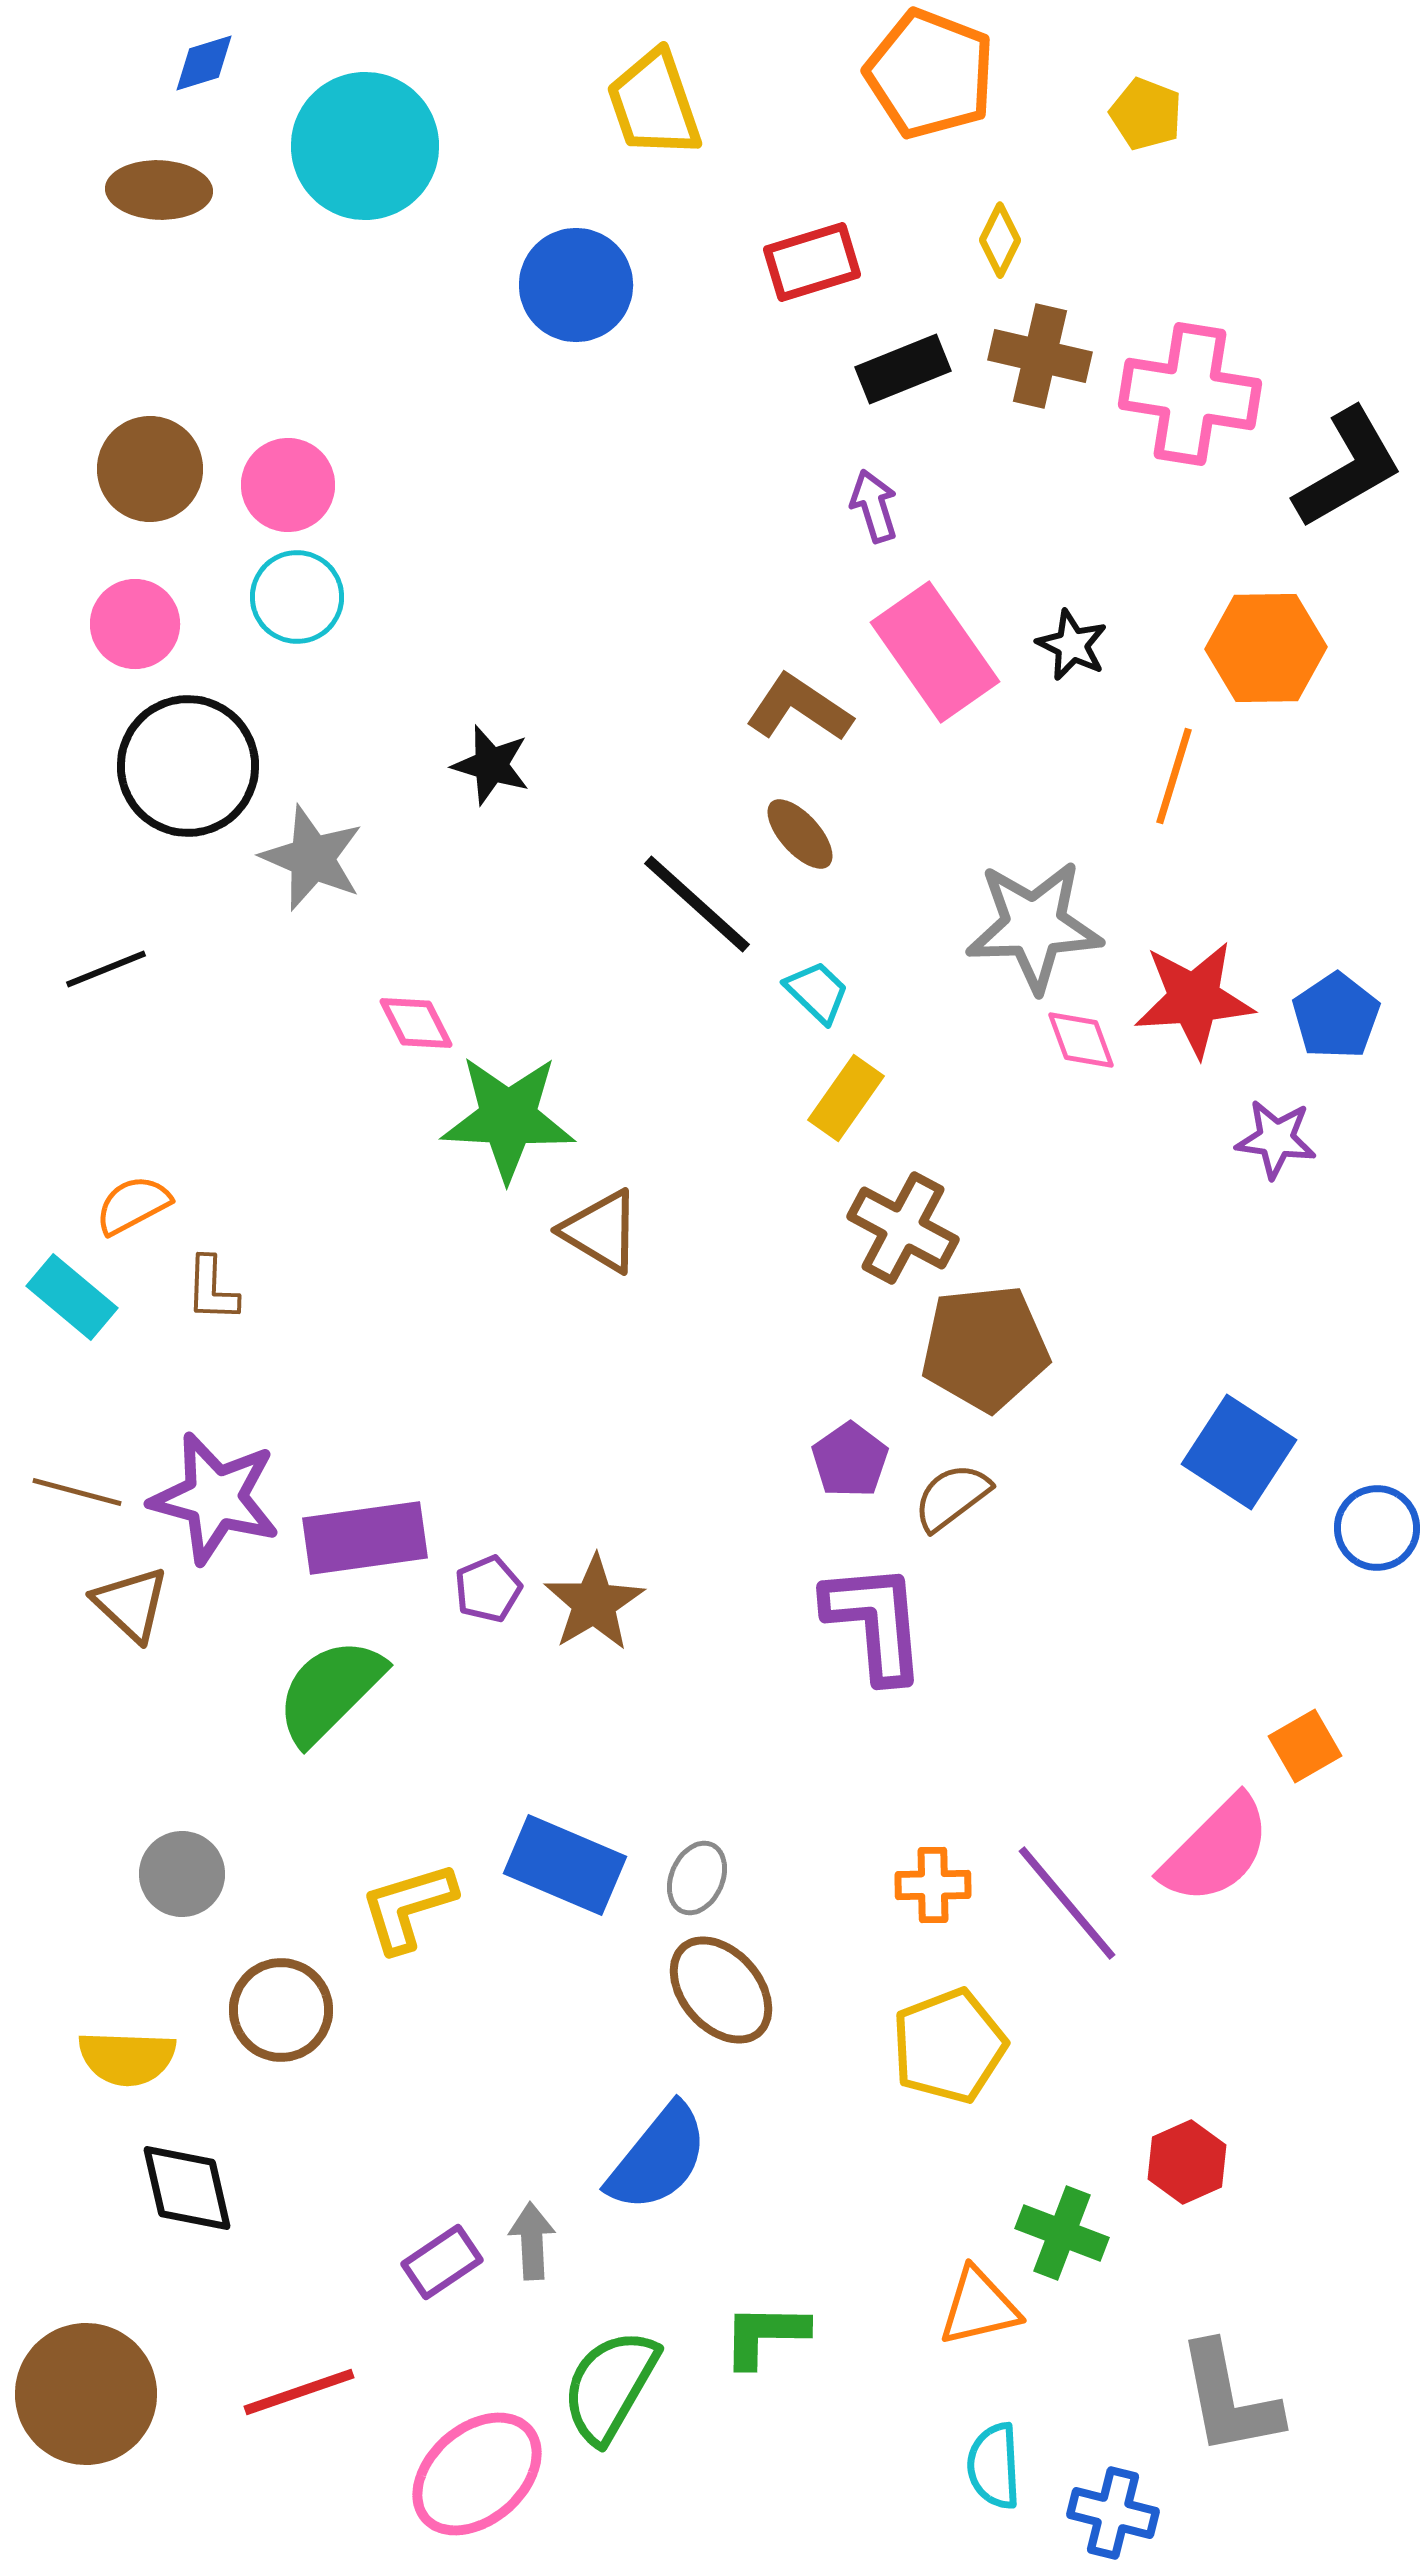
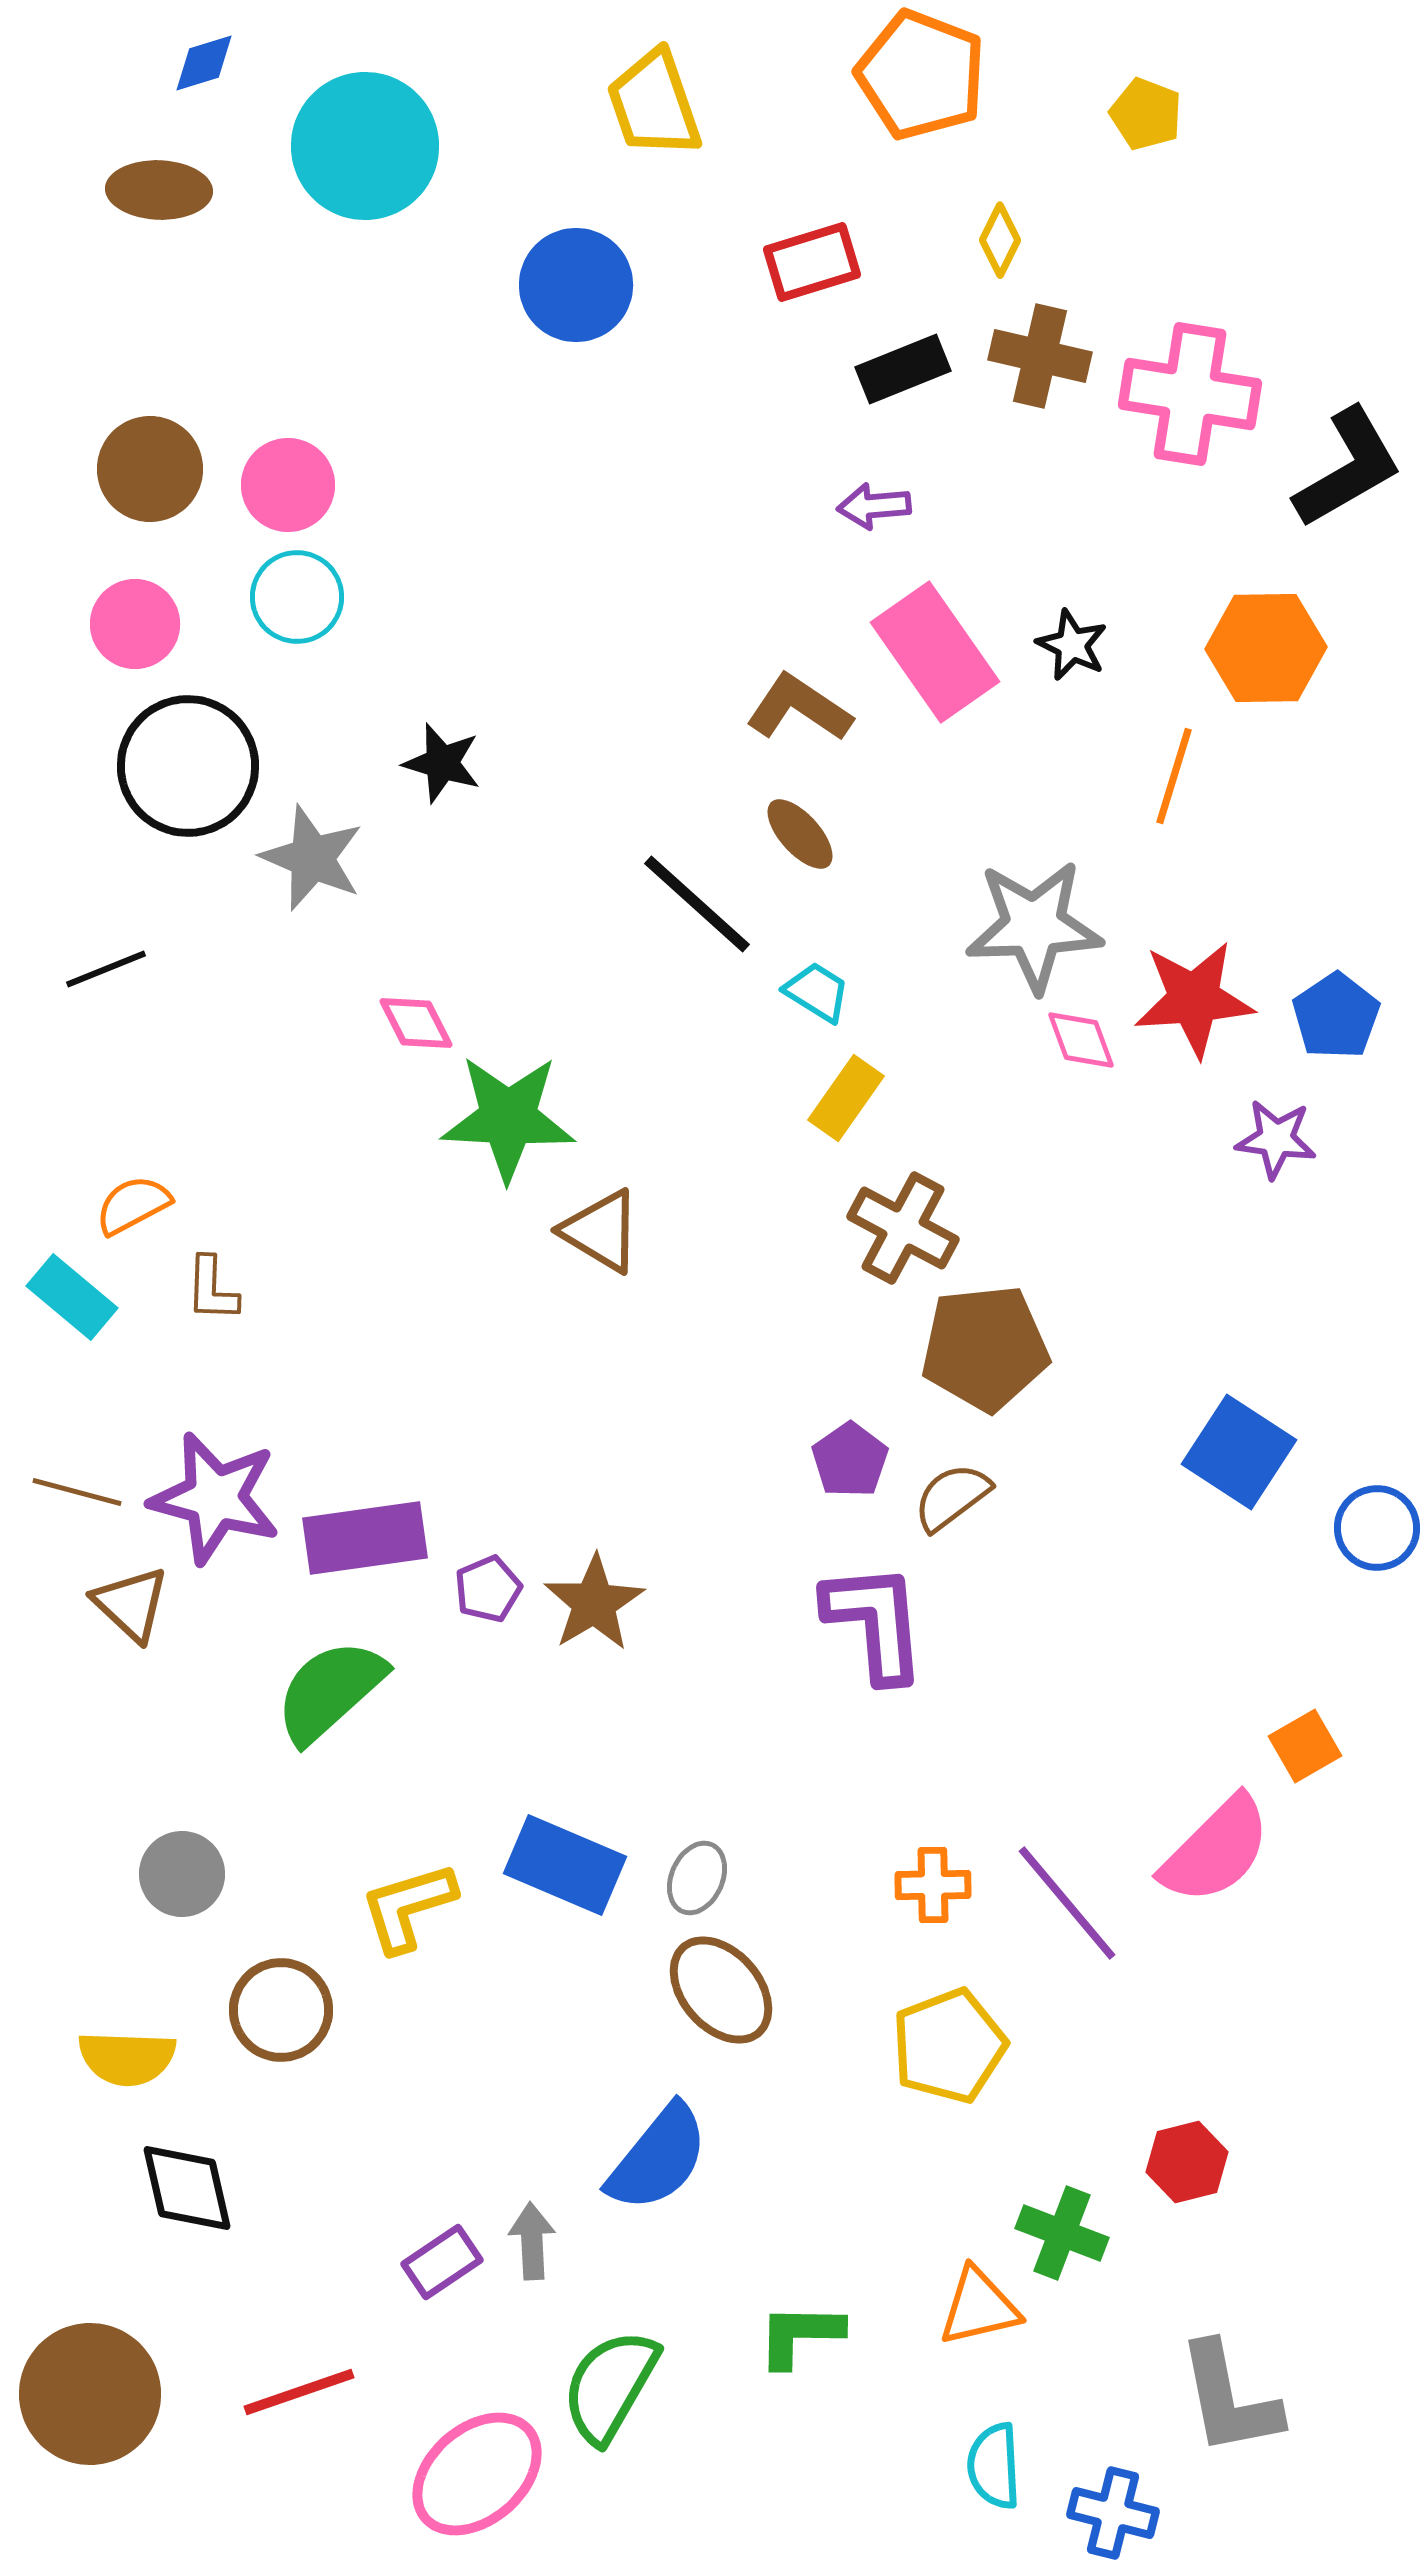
orange pentagon at (930, 74): moved 9 px left, 1 px down
purple arrow at (874, 506): rotated 78 degrees counterclockwise
black star at (491, 765): moved 49 px left, 2 px up
cyan trapezoid at (817, 992): rotated 12 degrees counterclockwise
green semicircle at (330, 1691): rotated 3 degrees clockwise
red hexagon at (1187, 2162): rotated 10 degrees clockwise
green L-shape at (765, 2335): moved 35 px right
brown circle at (86, 2394): moved 4 px right
